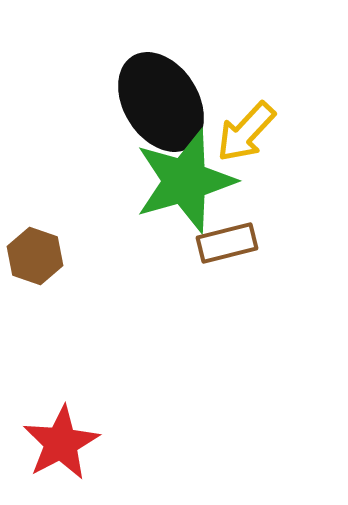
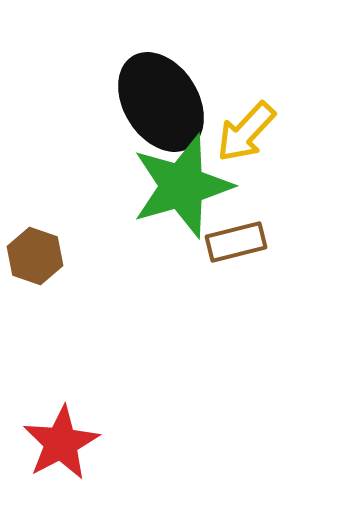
green star: moved 3 px left, 5 px down
brown rectangle: moved 9 px right, 1 px up
